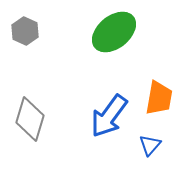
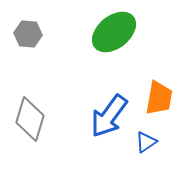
gray hexagon: moved 3 px right, 3 px down; rotated 20 degrees counterclockwise
blue triangle: moved 4 px left, 3 px up; rotated 15 degrees clockwise
